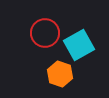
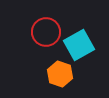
red circle: moved 1 px right, 1 px up
